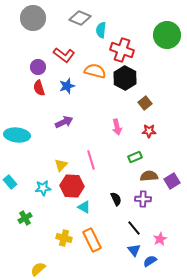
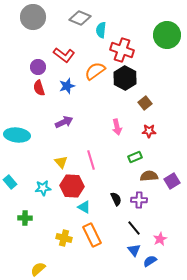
gray circle: moved 1 px up
orange semicircle: rotated 50 degrees counterclockwise
yellow triangle: moved 3 px up; rotated 24 degrees counterclockwise
purple cross: moved 4 px left, 1 px down
green cross: rotated 32 degrees clockwise
orange rectangle: moved 5 px up
